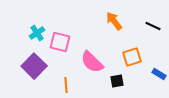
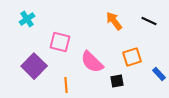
black line: moved 4 px left, 5 px up
cyan cross: moved 10 px left, 14 px up
blue rectangle: rotated 16 degrees clockwise
